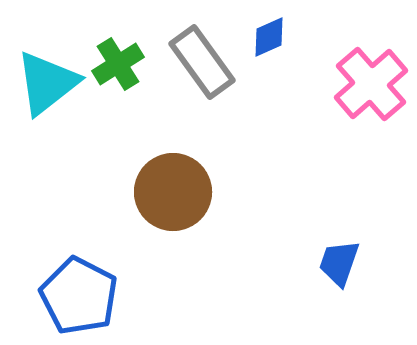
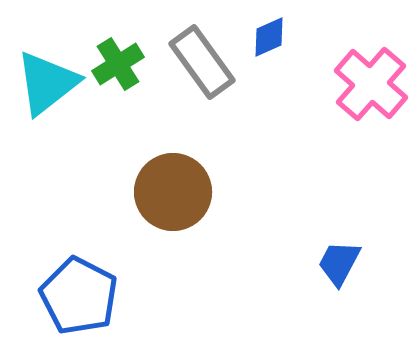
pink cross: rotated 8 degrees counterclockwise
blue trapezoid: rotated 9 degrees clockwise
